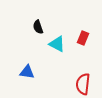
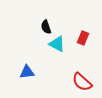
black semicircle: moved 8 px right
blue triangle: rotated 14 degrees counterclockwise
red semicircle: moved 1 px left, 2 px up; rotated 55 degrees counterclockwise
